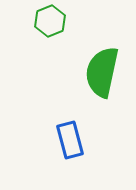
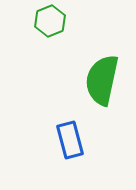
green semicircle: moved 8 px down
